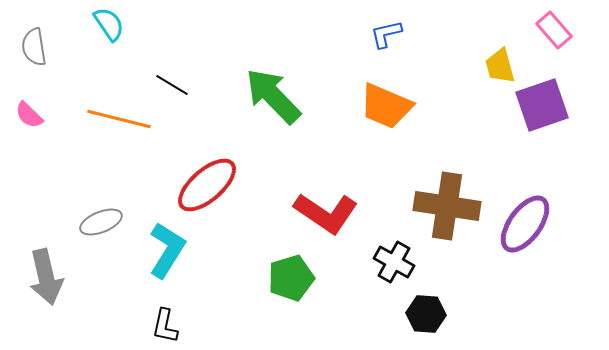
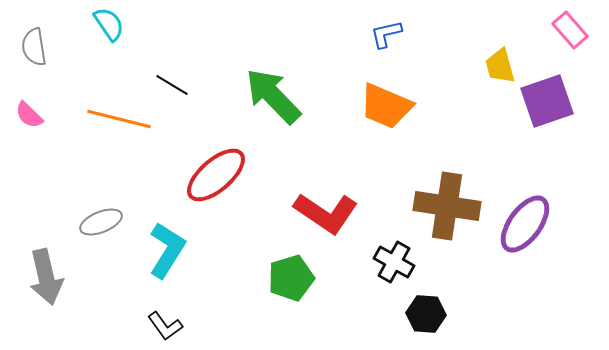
pink rectangle: moved 16 px right
purple square: moved 5 px right, 4 px up
red ellipse: moved 9 px right, 10 px up
black L-shape: rotated 48 degrees counterclockwise
